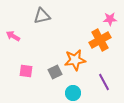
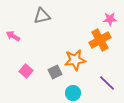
pink square: rotated 32 degrees clockwise
purple line: moved 3 px right, 1 px down; rotated 18 degrees counterclockwise
